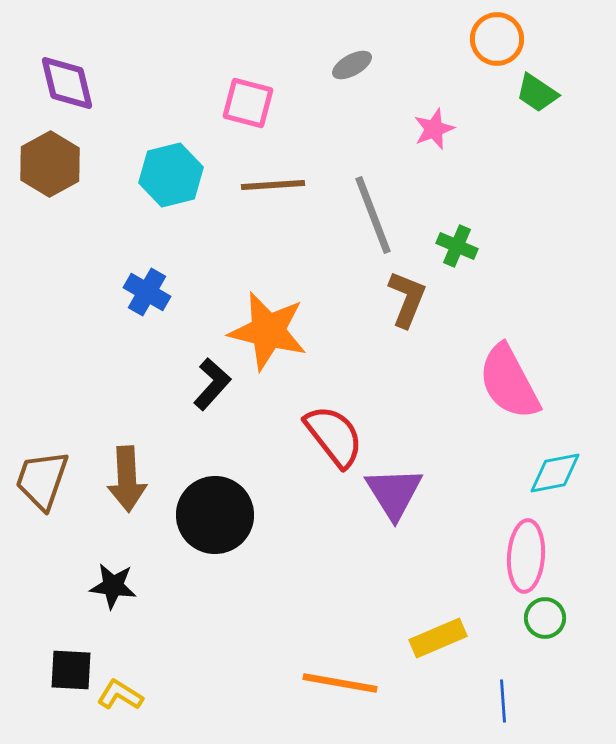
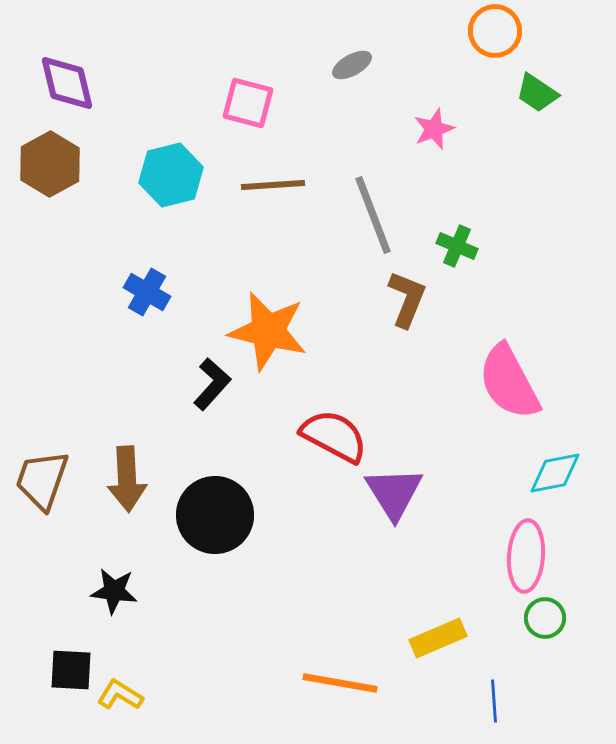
orange circle: moved 2 px left, 8 px up
red semicircle: rotated 24 degrees counterclockwise
black star: moved 1 px right, 5 px down
blue line: moved 9 px left
